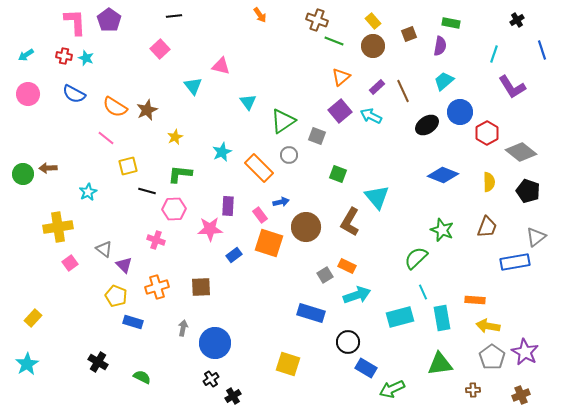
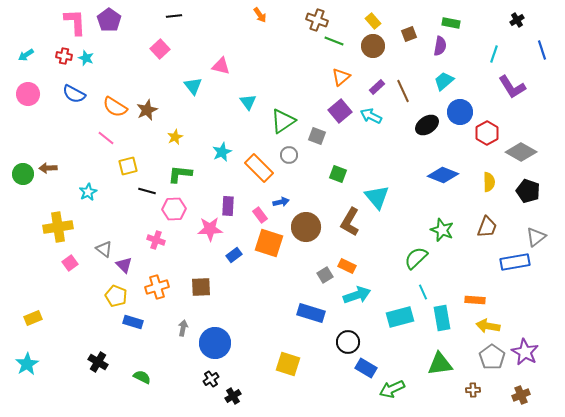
gray diamond at (521, 152): rotated 8 degrees counterclockwise
yellow rectangle at (33, 318): rotated 24 degrees clockwise
